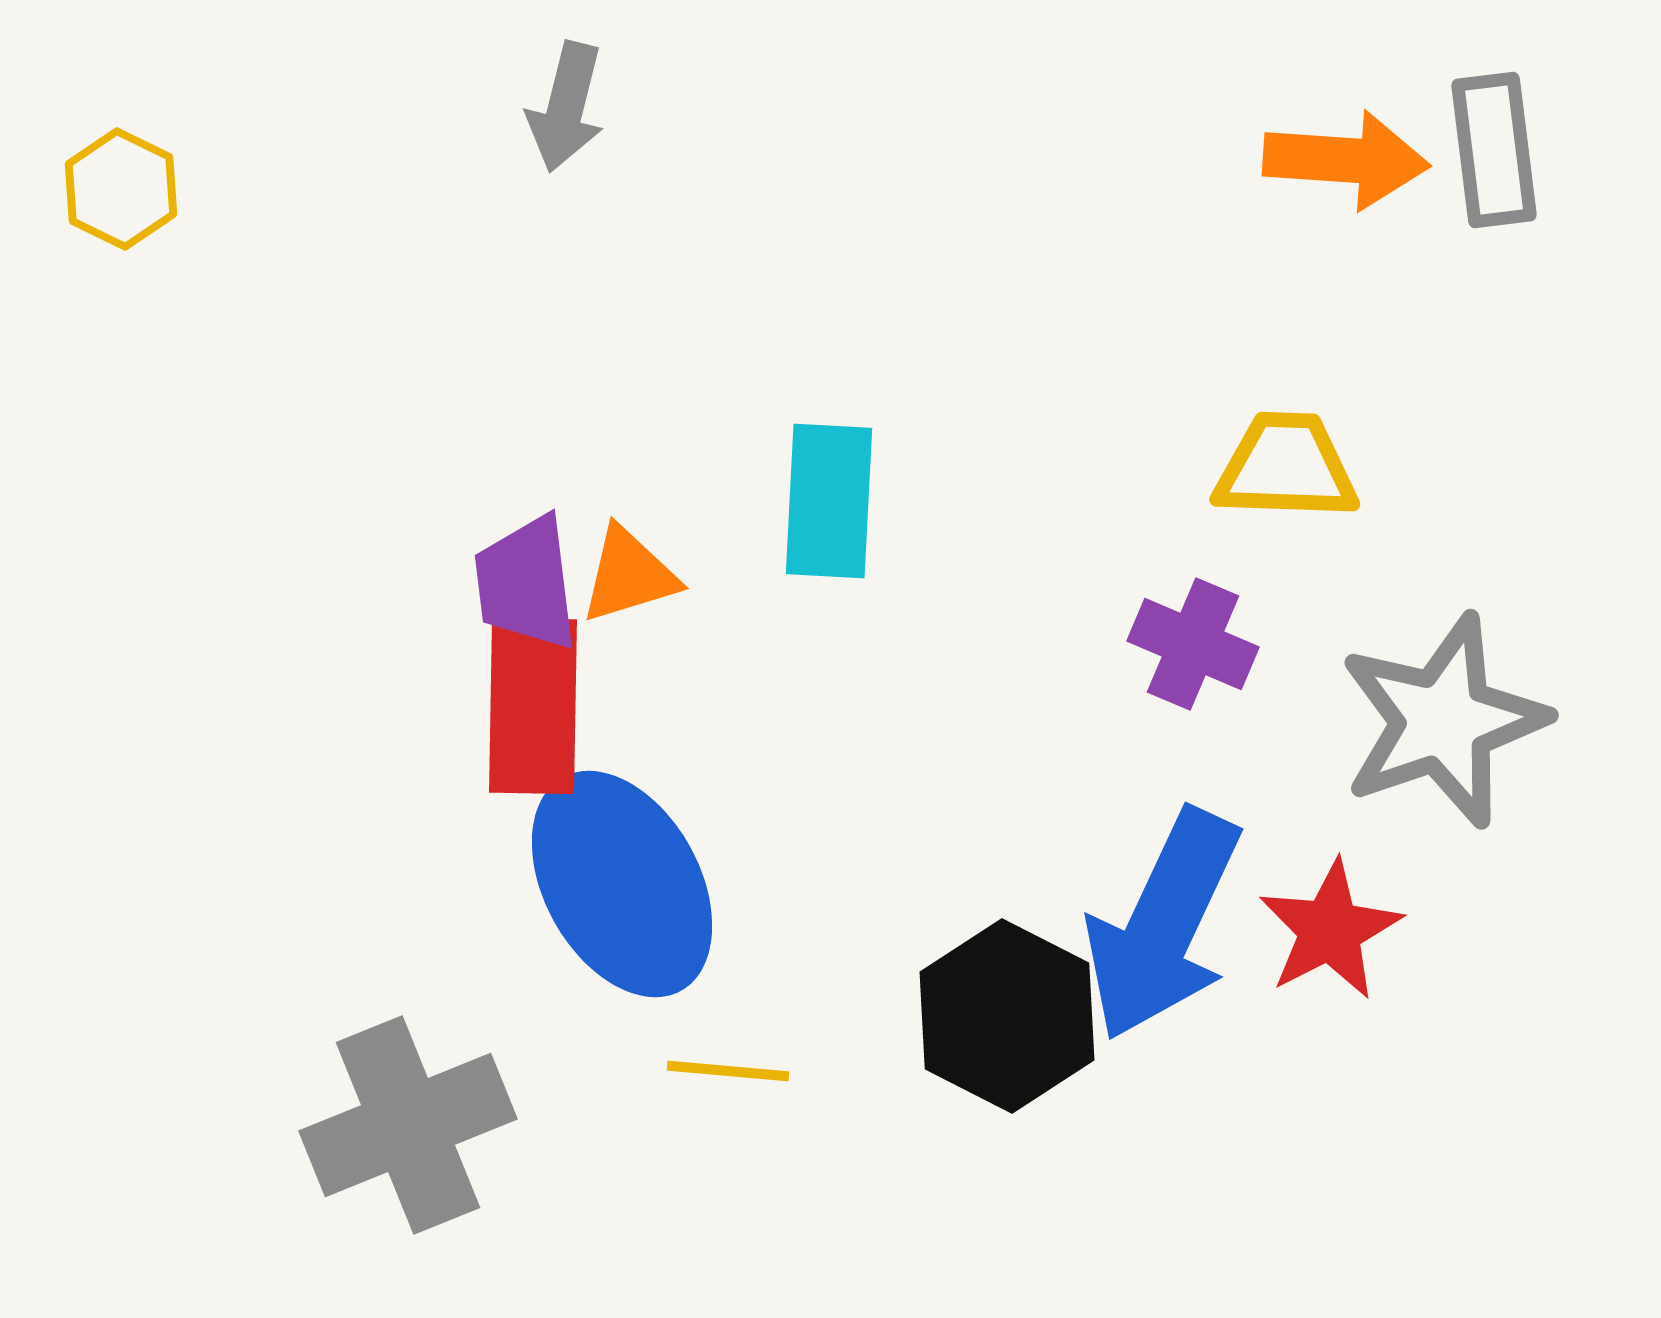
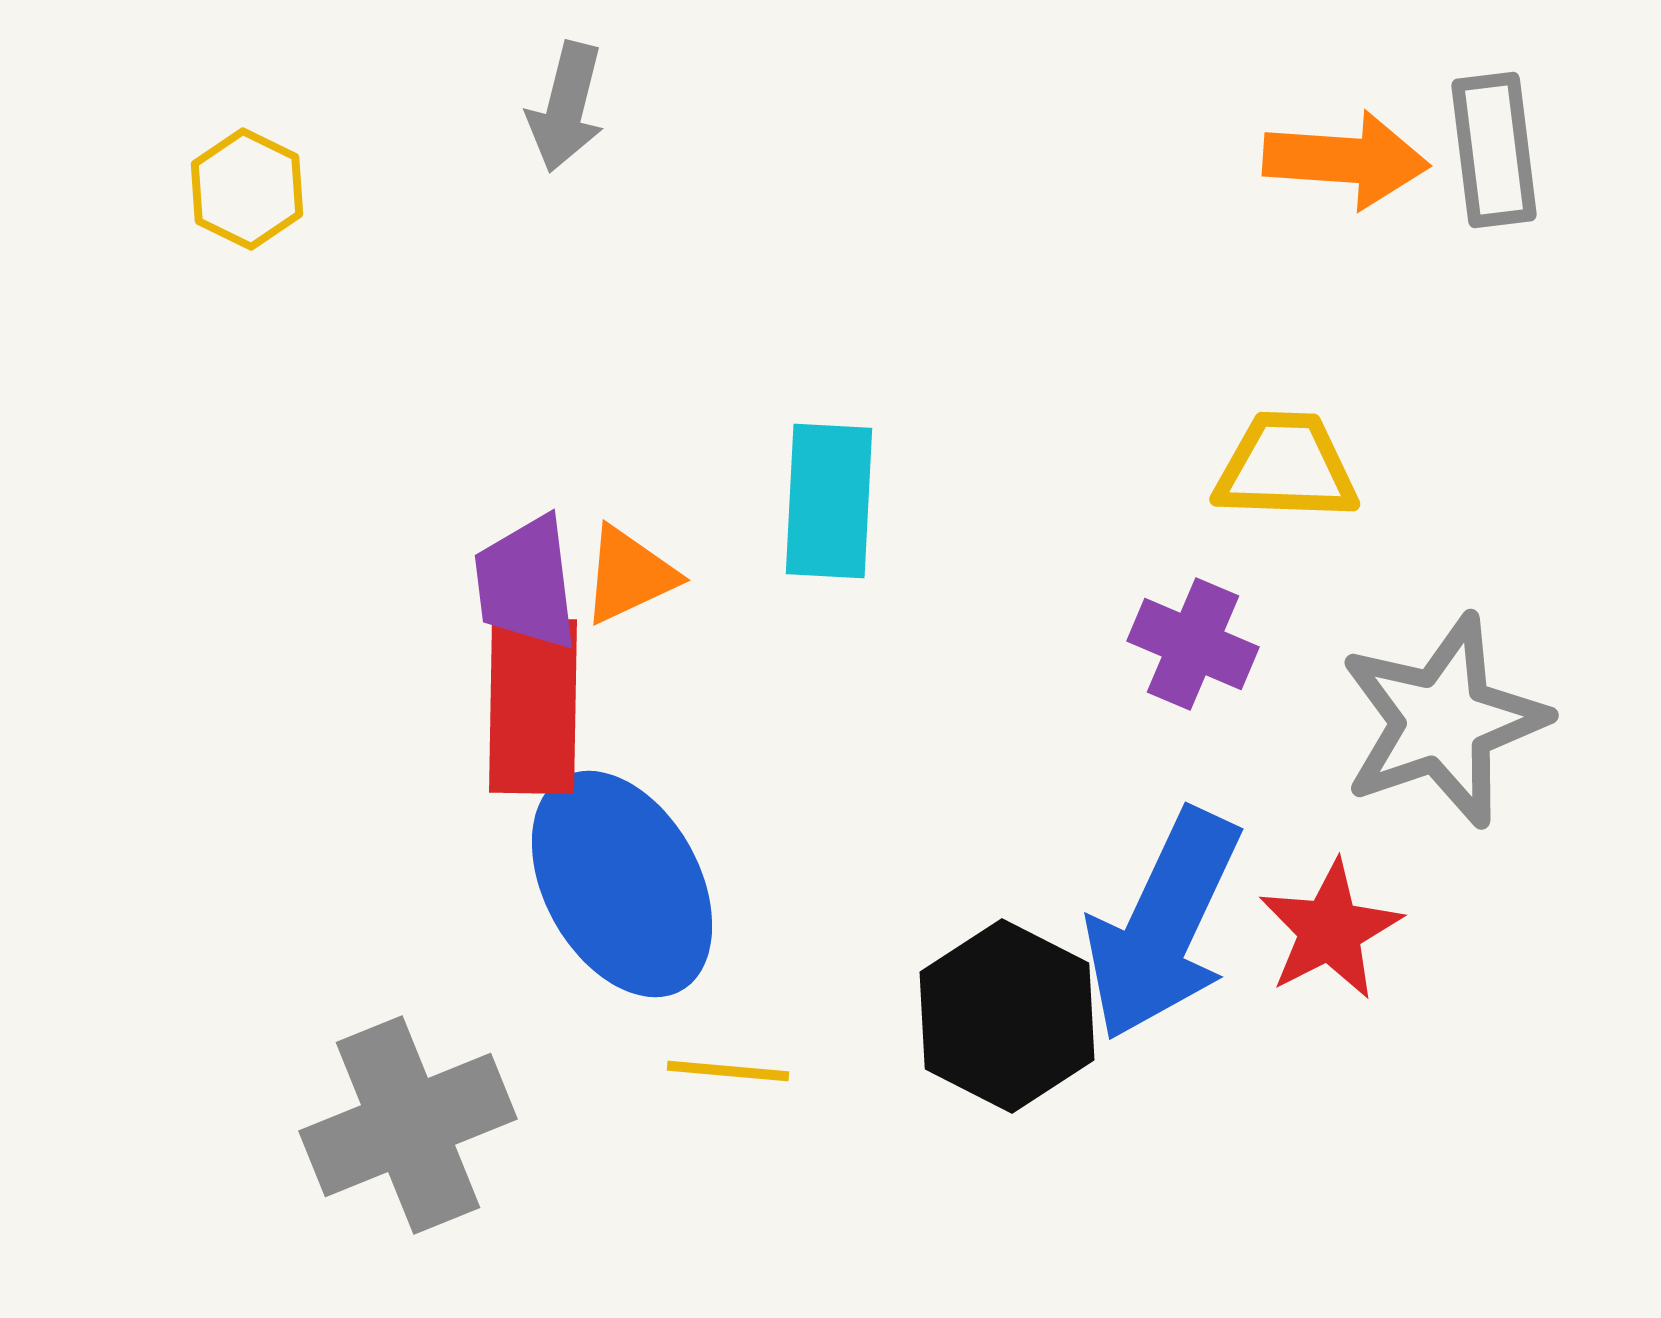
yellow hexagon: moved 126 px right
orange triangle: rotated 8 degrees counterclockwise
